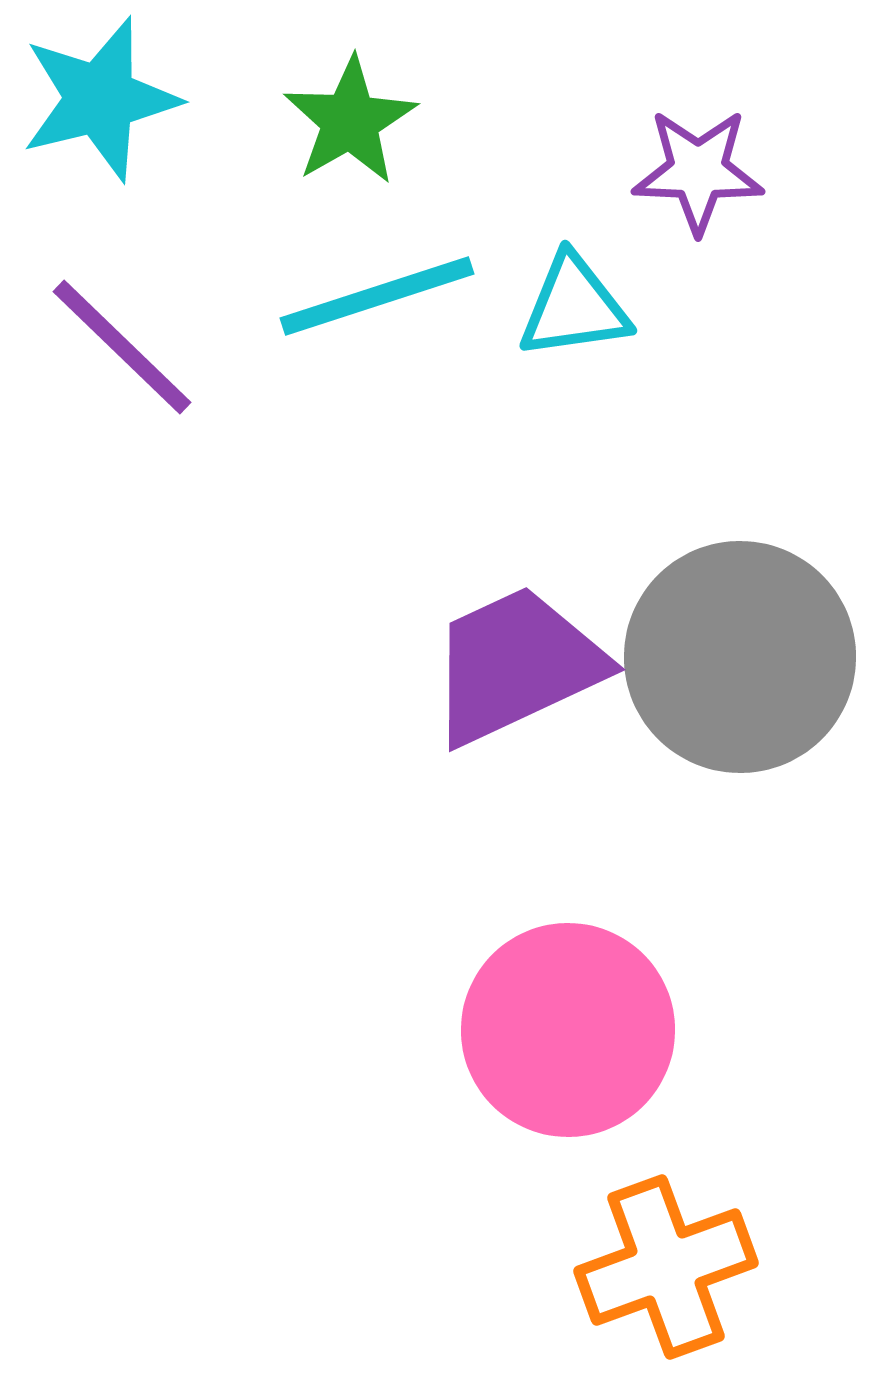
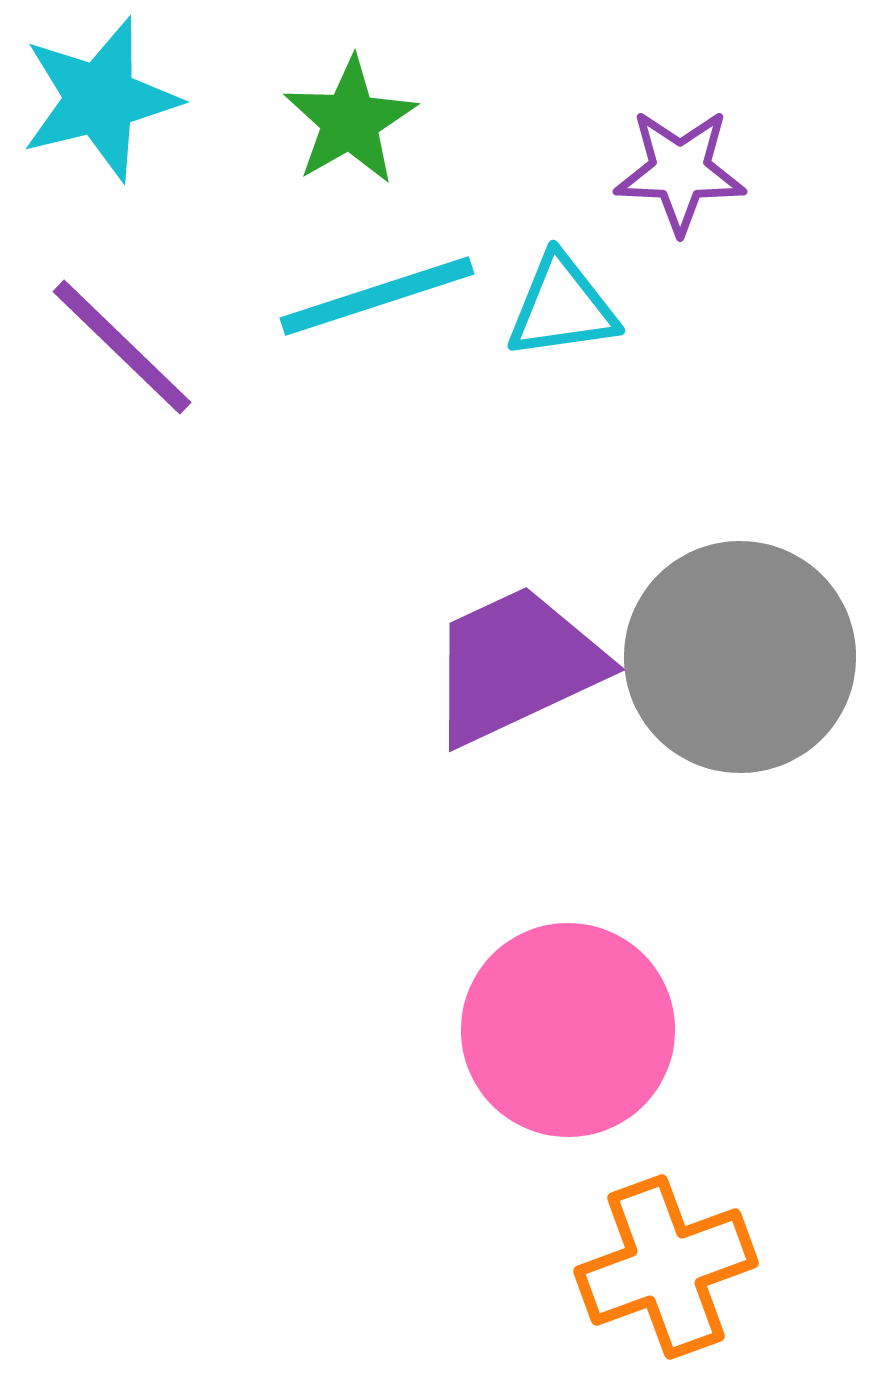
purple star: moved 18 px left
cyan triangle: moved 12 px left
